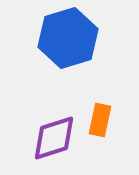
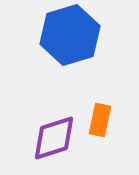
blue hexagon: moved 2 px right, 3 px up
